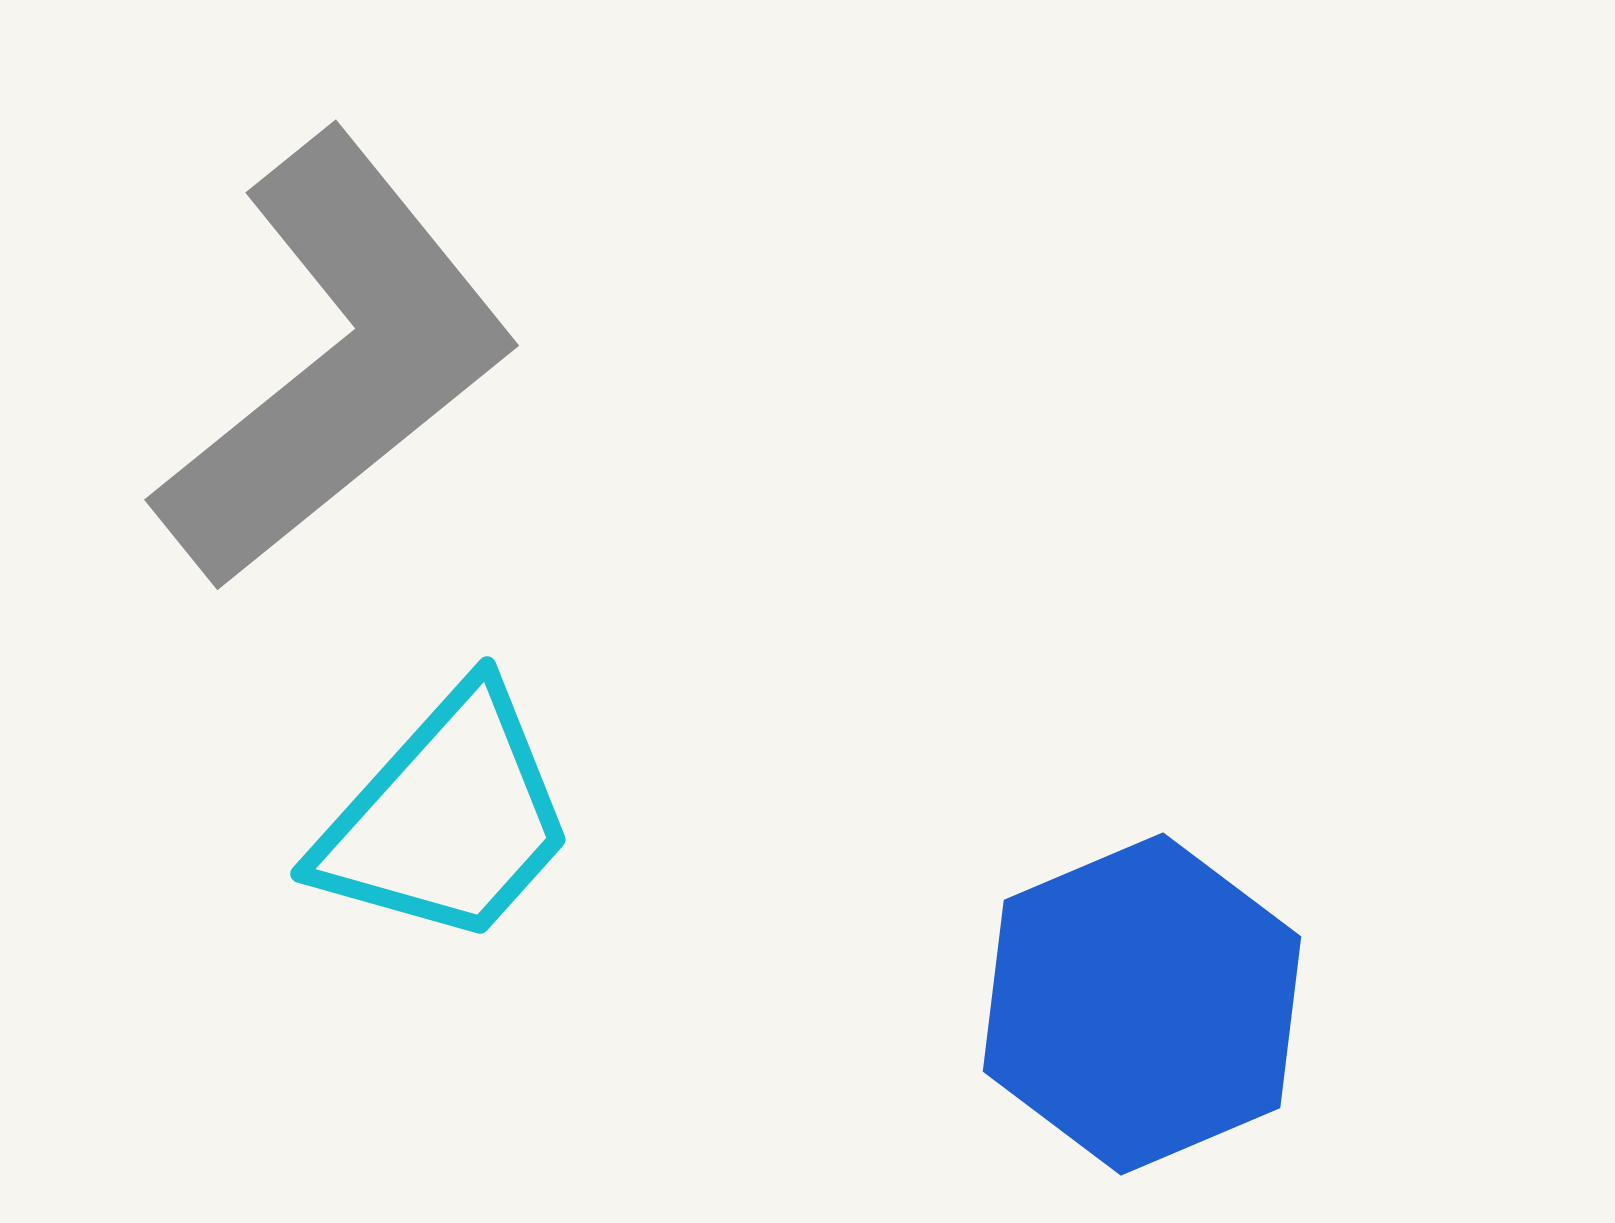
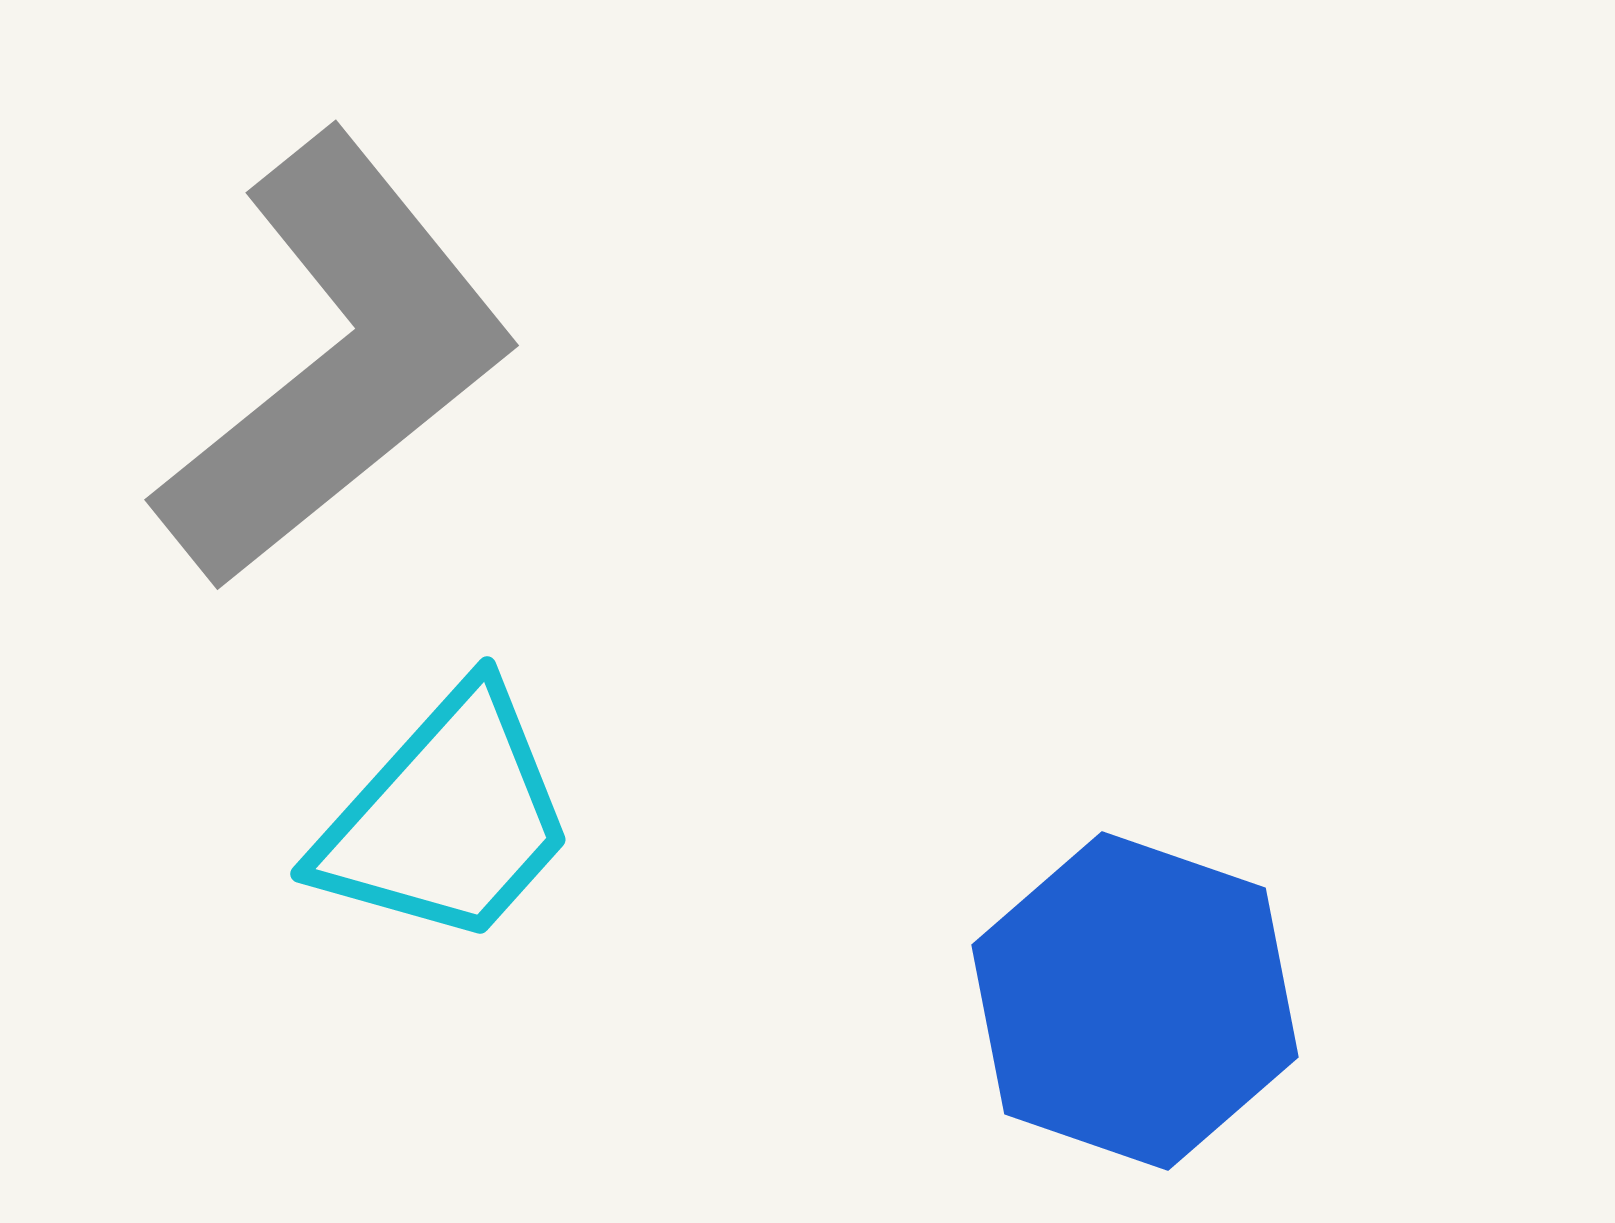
blue hexagon: moved 7 px left, 3 px up; rotated 18 degrees counterclockwise
